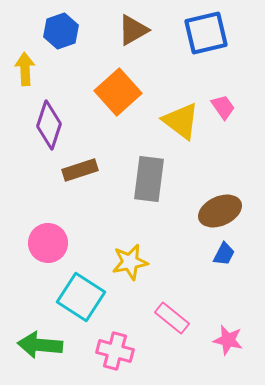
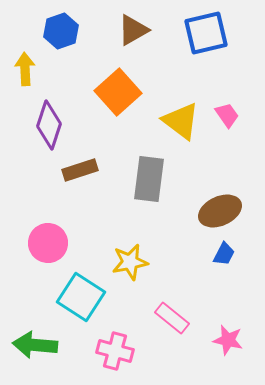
pink trapezoid: moved 4 px right, 8 px down
green arrow: moved 5 px left
